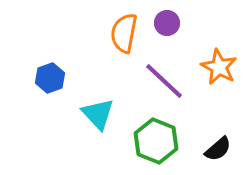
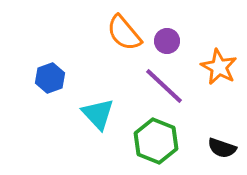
purple circle: moved 18 px down
orange semicircle: rotated 51 degrees counterclockwise
purple line: moved 5 px down
black semicircle: moved 4 px right, 1 px up; rotated 60 degrees clockwise
